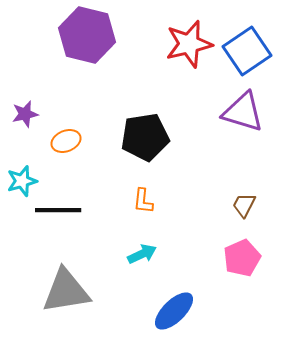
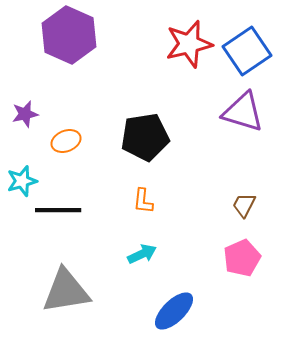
purple hexagon: moved 18 px left; rotated 10 degrees clockwise
